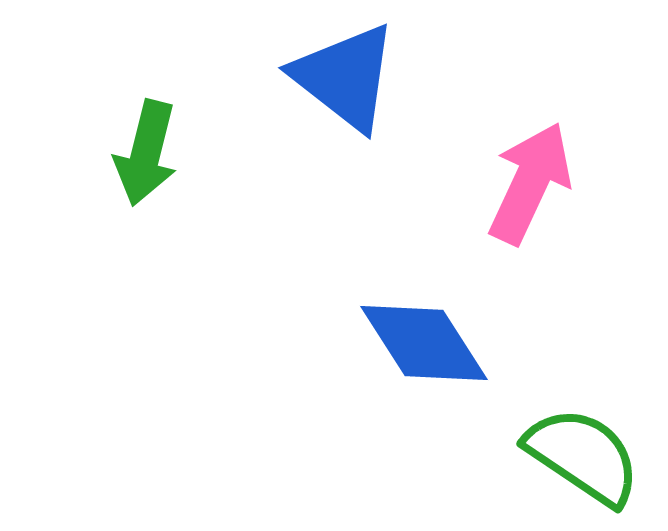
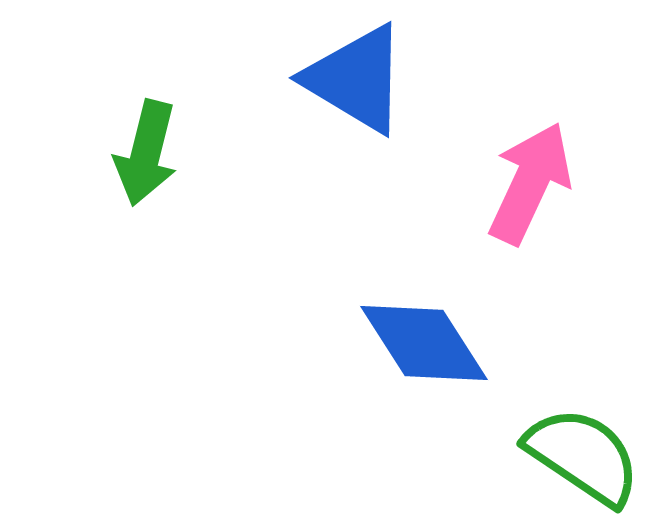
blue triangle: moved 11 px right, 2 px down; rotated 7 degrees counterclockwise
